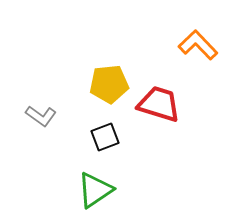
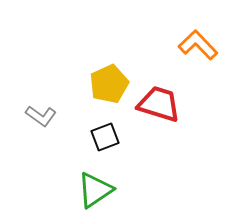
yellow pentagon: rotated 18 degrees counterclockwise
